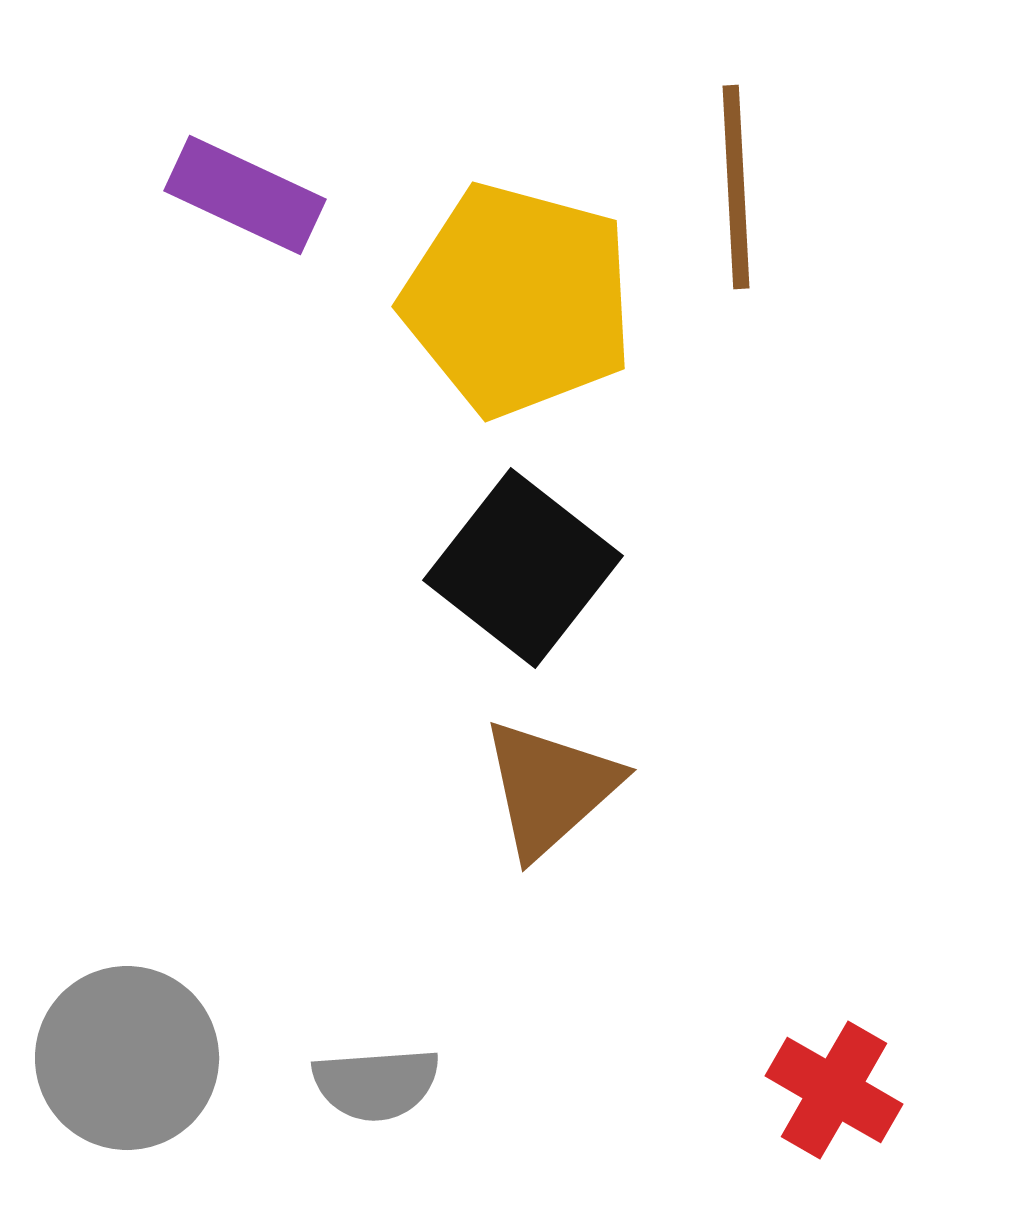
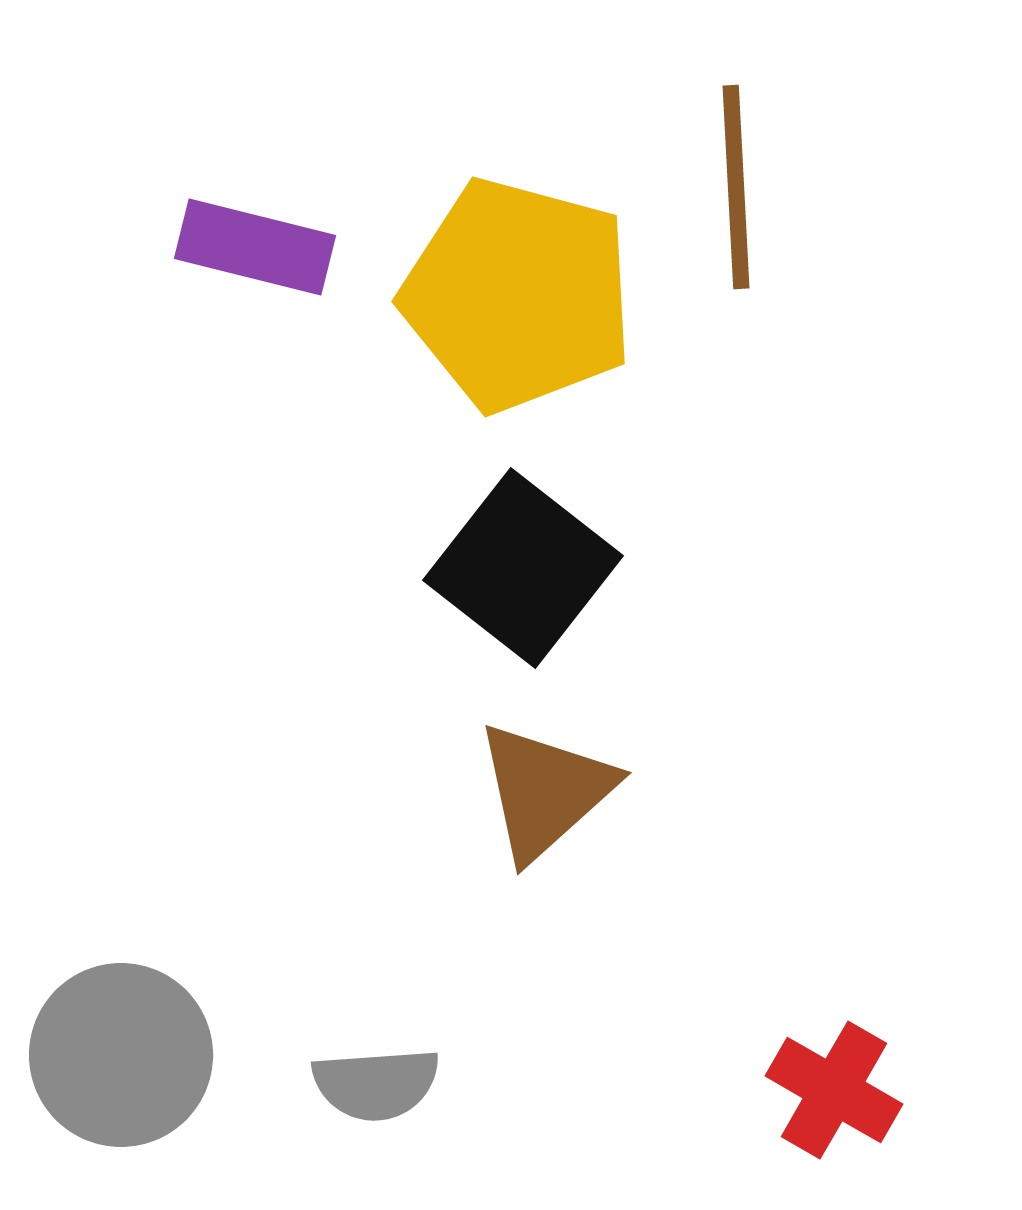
purple rectangle: moved 10 px right, 52 px down; rotated 11 degrees counterclockwise
yellow pentagon: moved 5 px up
brown triangle: moved 5 px left, 3 px down
gray circle: moved 6 px left, 3 px up
